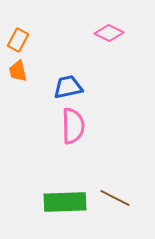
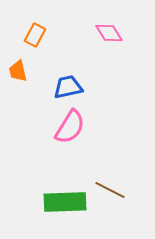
pink diamond: rotated 32 degrees clockwise
orange rectangle: moved 17 px right, 5 px up
pink semicircle: moved 3 px left, 1 px down; rotated 33 degrees clockwise
brown line: moved 5 px left, 8 px up
